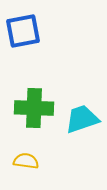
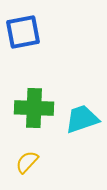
blue square: moved 1 px down
yellow semicircle: moved 1 px right, 1 px down; rotated 55 degrees counterclockwise
